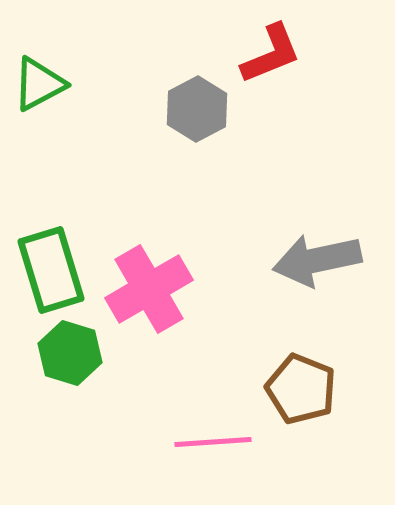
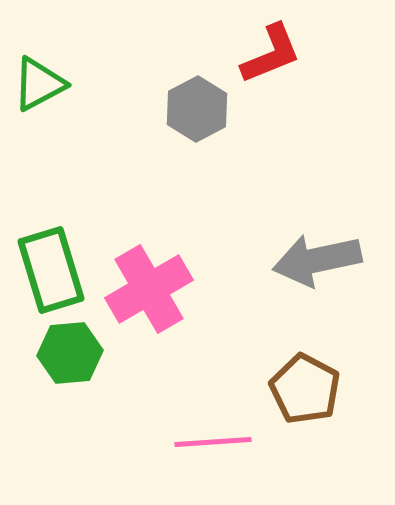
green hexagon: rotated 22 degrees counterclockwise
brown pentagon: moved 4 px right; rotated 6 degrees clockwise
